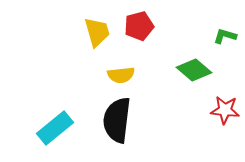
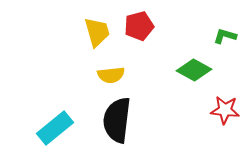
green diamond: rotated 12 degrees counterclockwise
yellow semicircle: moved 10 px left
